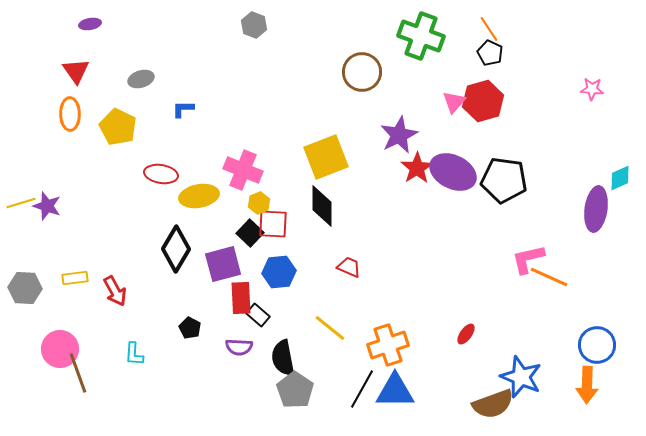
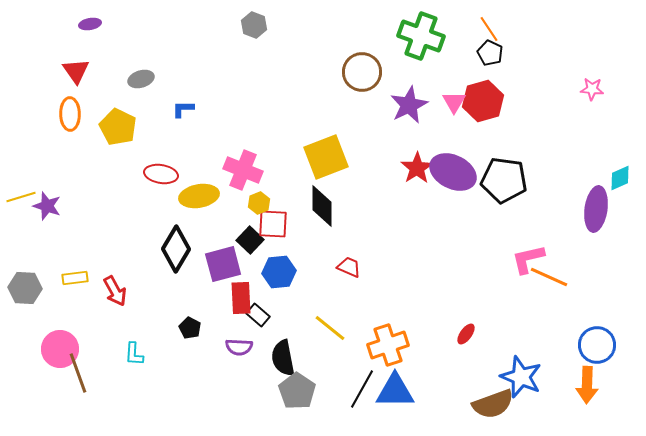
pink triangle at (454, 102): rotated 10 degrees counterclockwise
purple star at (399, 135): moved 10 px right, 30 px up
yellow line at (21, 203): moved 6 px up
black square at (250, 233): moved 7 px down
gray pentagon at (295, 390): moved 2 px right, 1 px down
